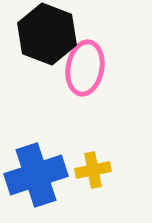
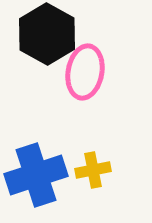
black hexagon: rotated 8 degrees clockwise
pink ellipse: moved 4 px down
